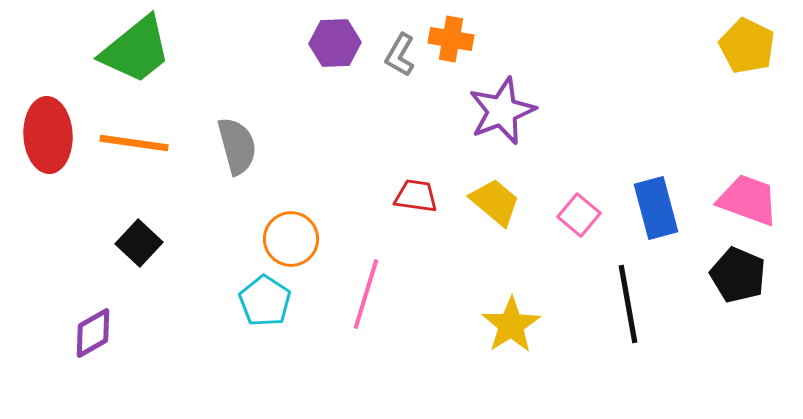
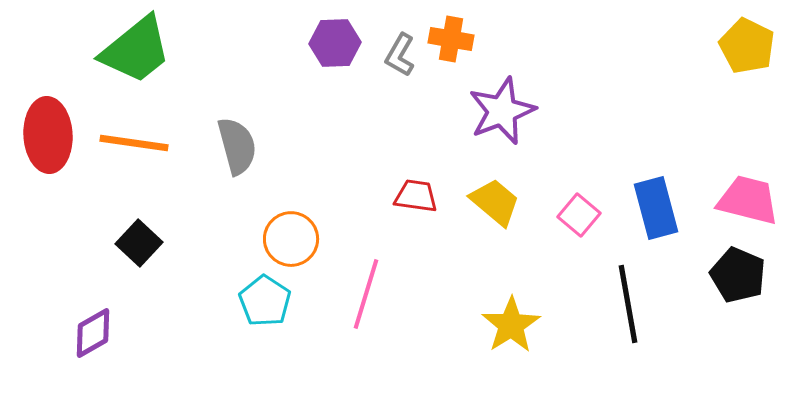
pink trapezoid: rotated 6 degrees counterclockwise
